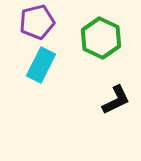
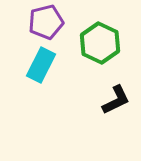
purple pentagon: moved 9 px right
green hexagon: moved 1 px left, 5 px down
